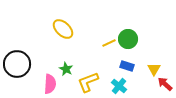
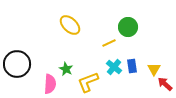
yellow ellipse: moved 7 px right, 4 px up
green circle: moved 12 px up
blue rectangle: moved 5 px right; rotated 64 degrees clockwise
cyan cross: moved 5 px left, 19 px up
